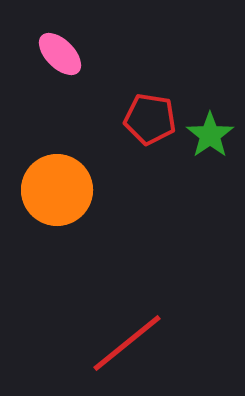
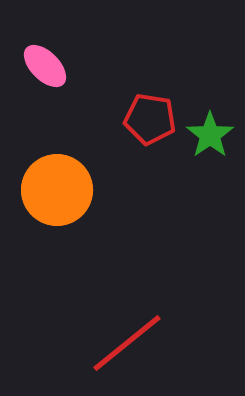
pink ellipse: moved 15 px left, 12 px down
